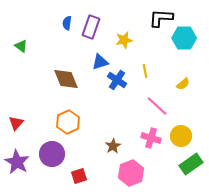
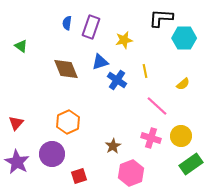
brown diamond: moved 10 px up
